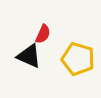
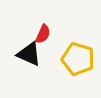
black triangle: moved 2 px up
